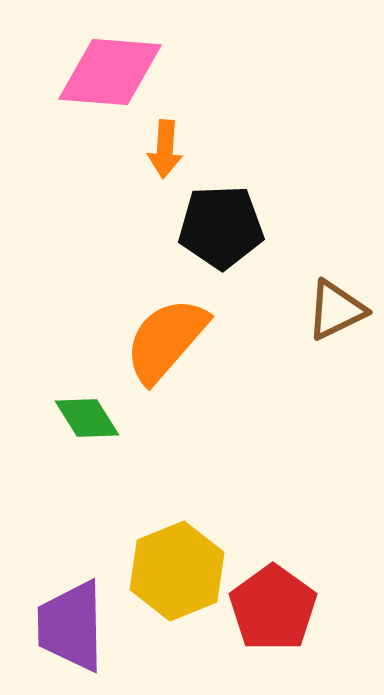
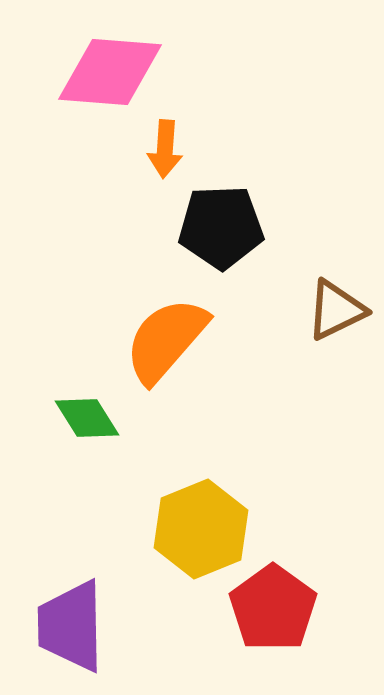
yellow hexagon: moved 24 px right, 42 px up
